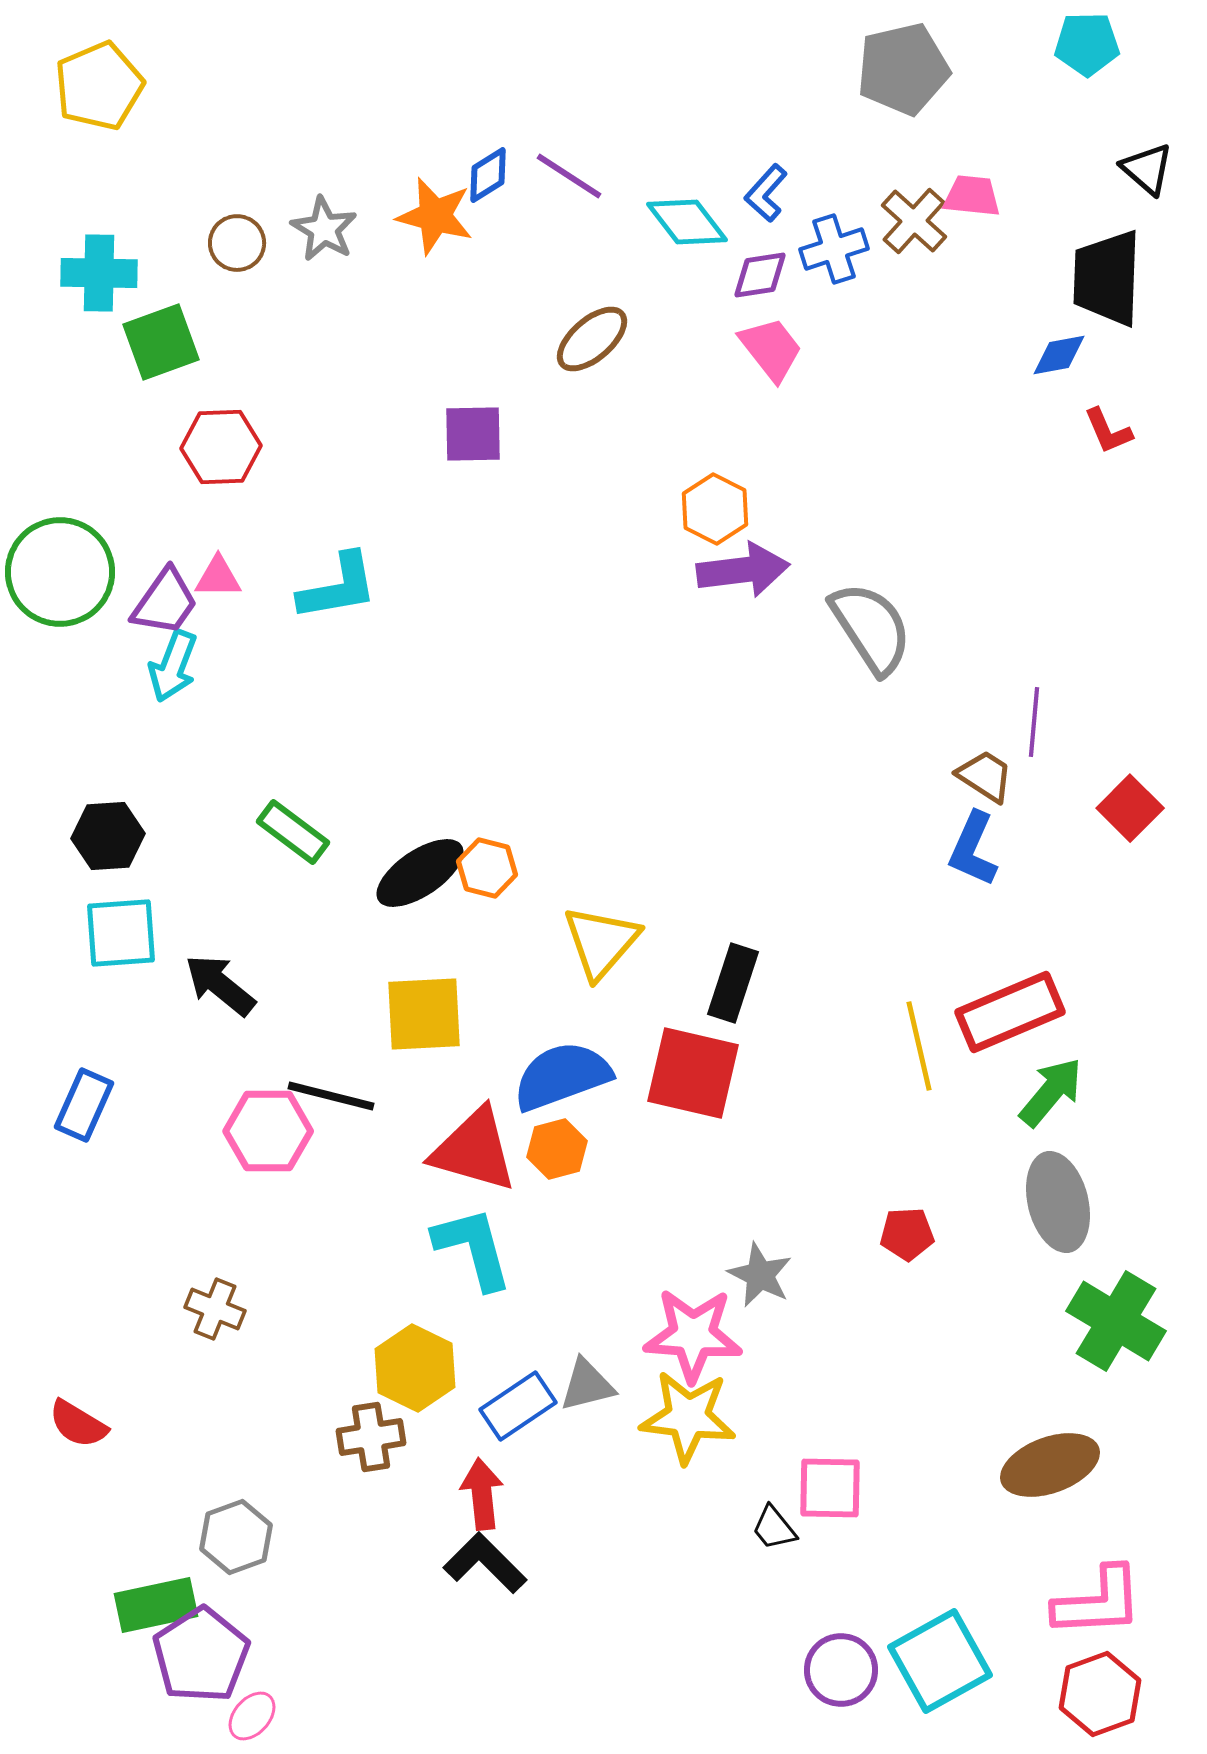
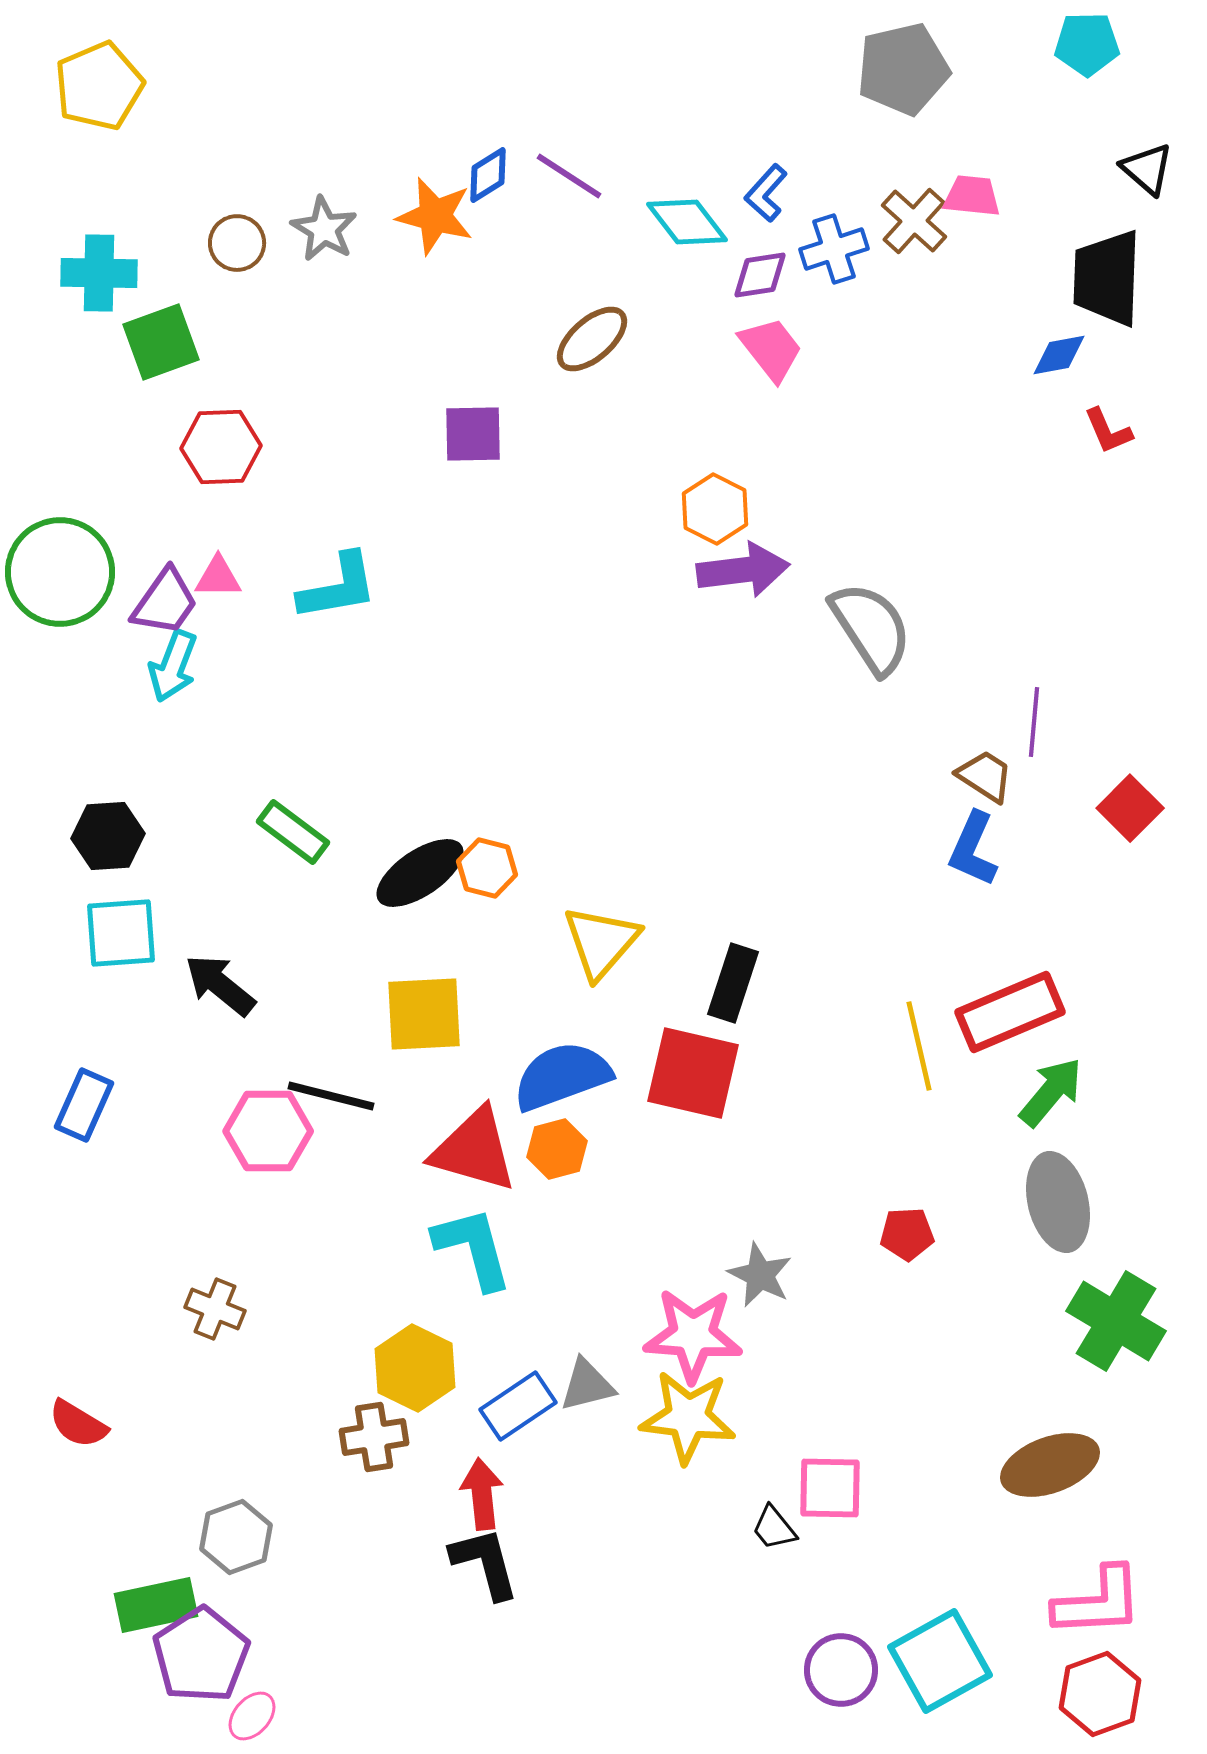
brown cross at (371, 1437): moved 3 px right
black L-shape at (485, 1563): rotated 30 degrees clockwise
